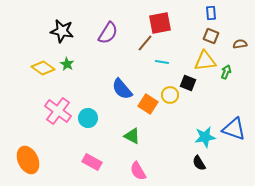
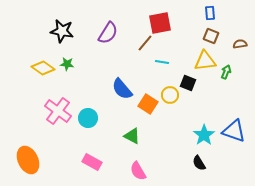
blue rectangle: moved 1 px left
green star: rotated 24 degrees counterclockwise
blue triangle: moved 2 px down
cyan star: moved 1 px left, 2 px up; rotated 25 degrees counterclockwise
